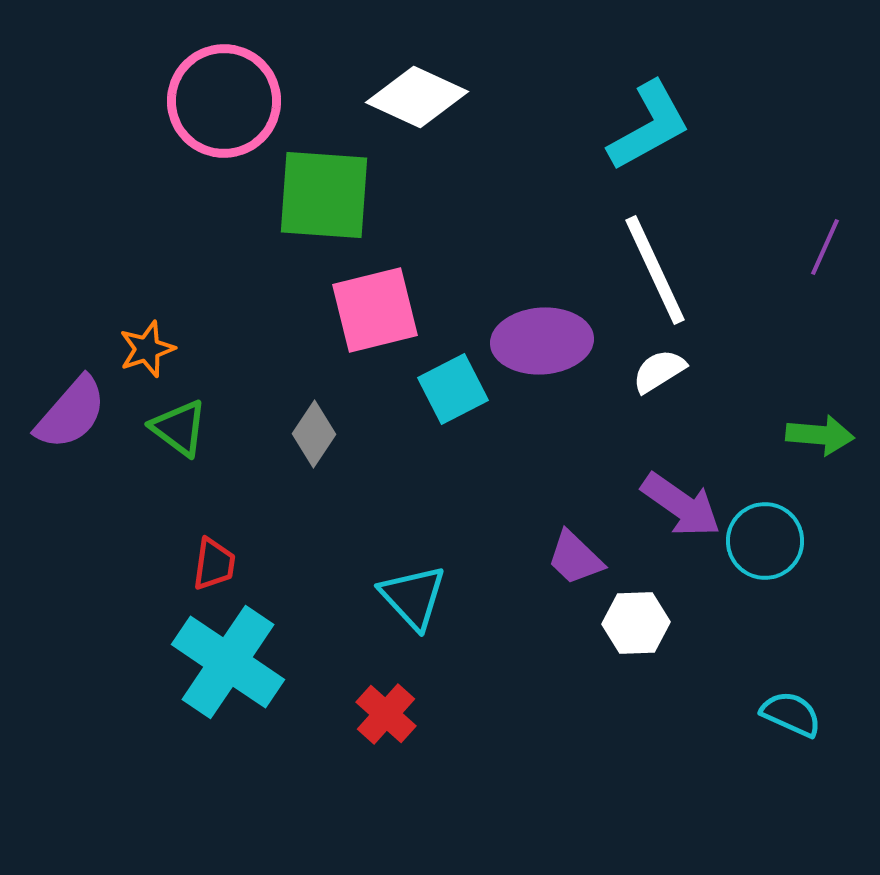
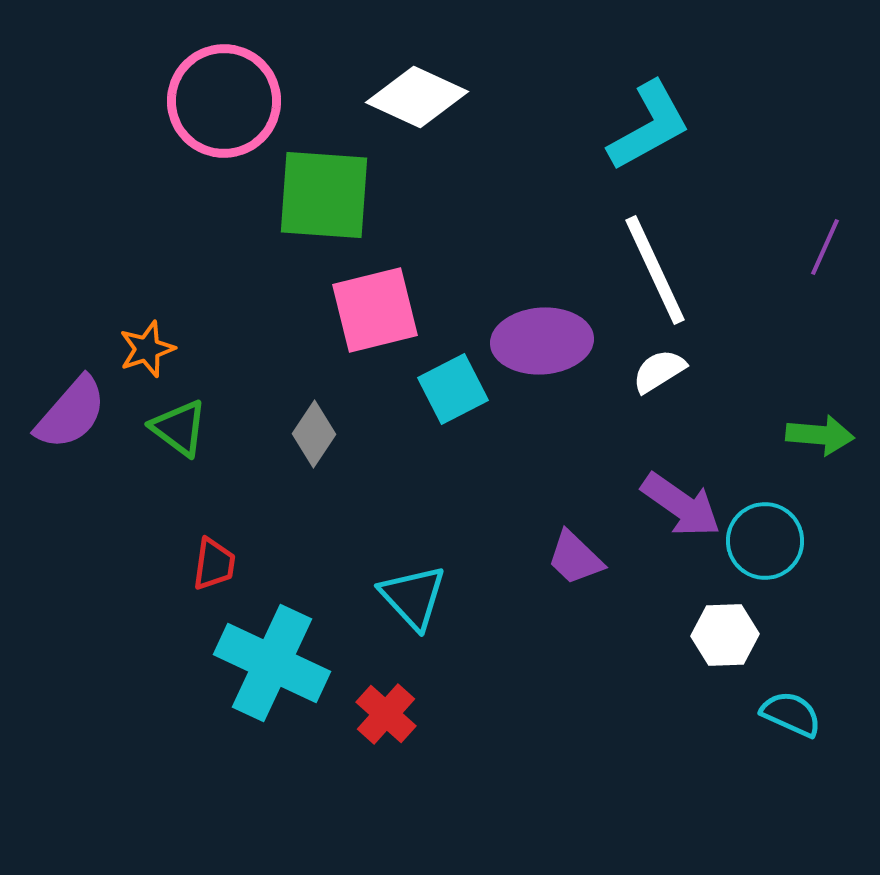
white hexagon: moved 89 px right, 12 px down
cyan cross: moved 44 px right, 1 px down; rotated 9 degrees counterclockwise
